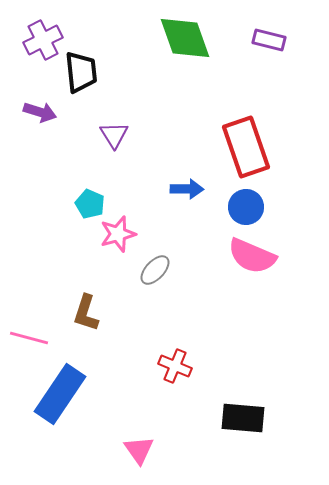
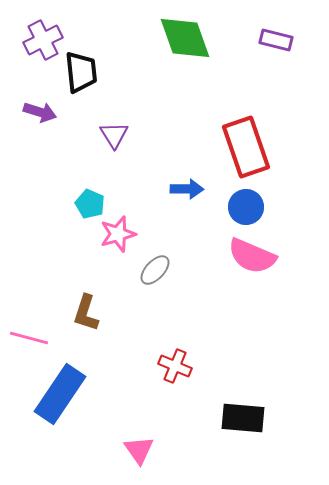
purple rectangle: moved 7 px right
